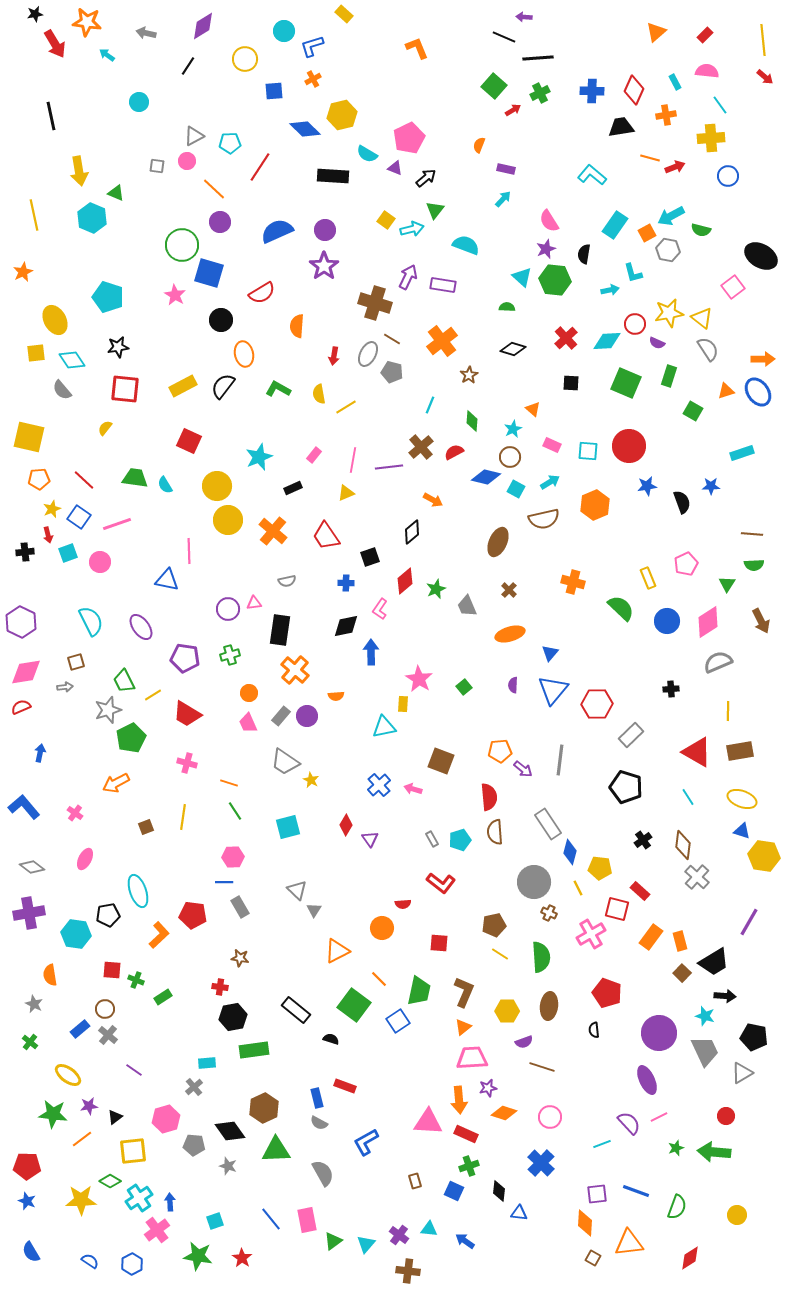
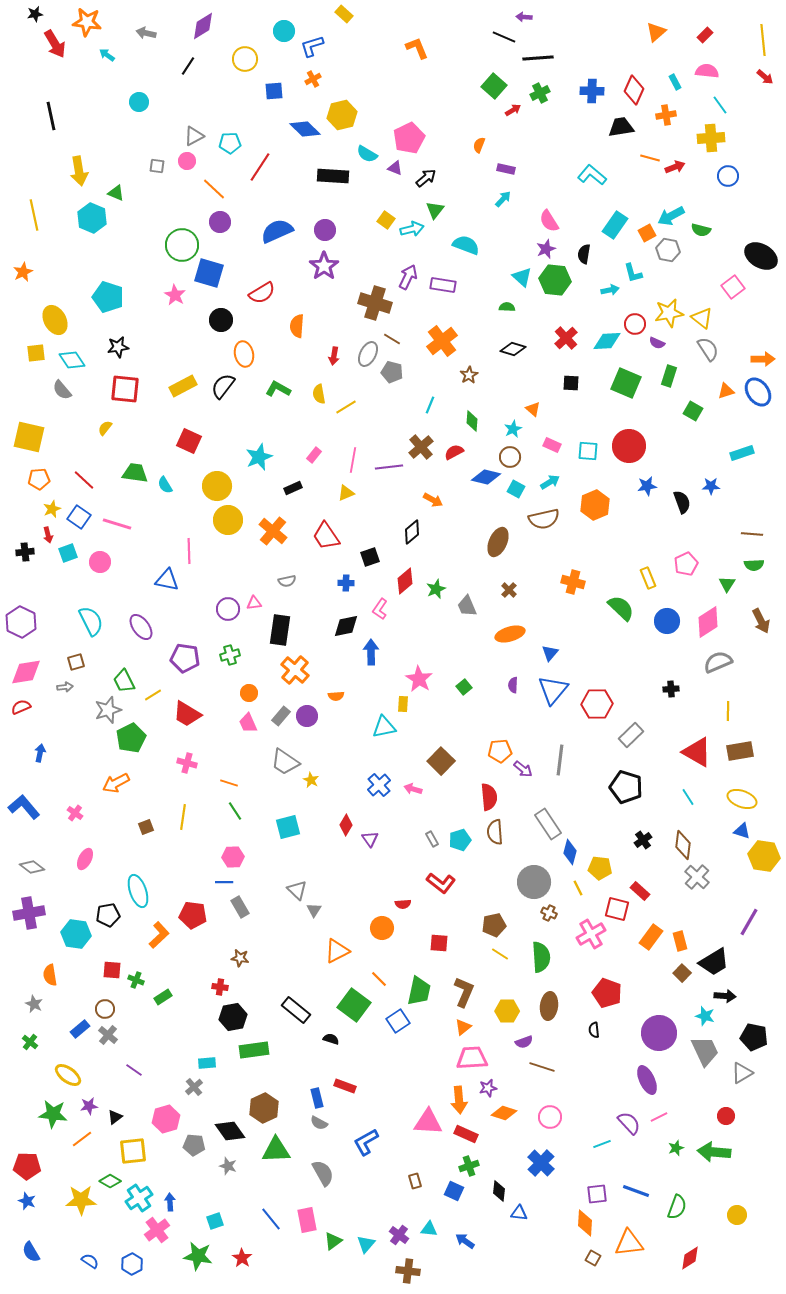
green trapezoid at (135, 478): moved 5 px up
pink line at (117, 524): rotated 36 degrees clockwise
brown square at (441, 761): rotated 24 degrees clockwise
